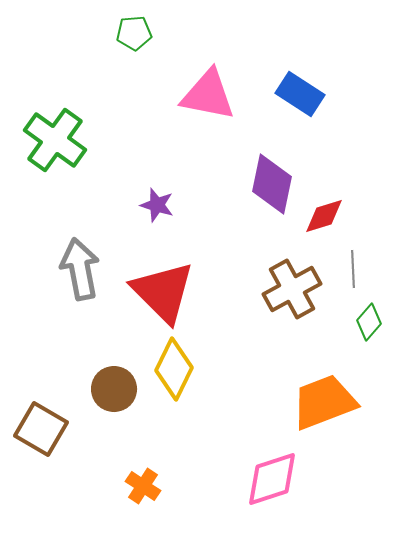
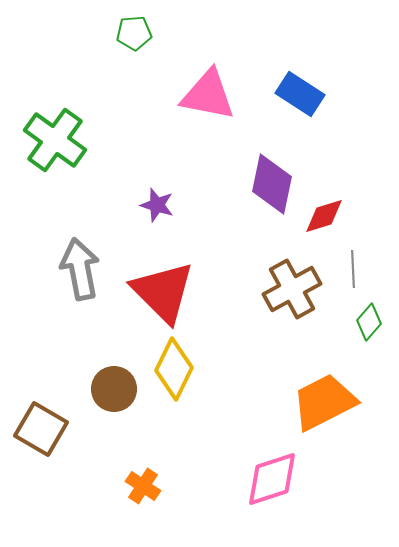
orange trapezoid: rotated 6 degrees counterclockwise
